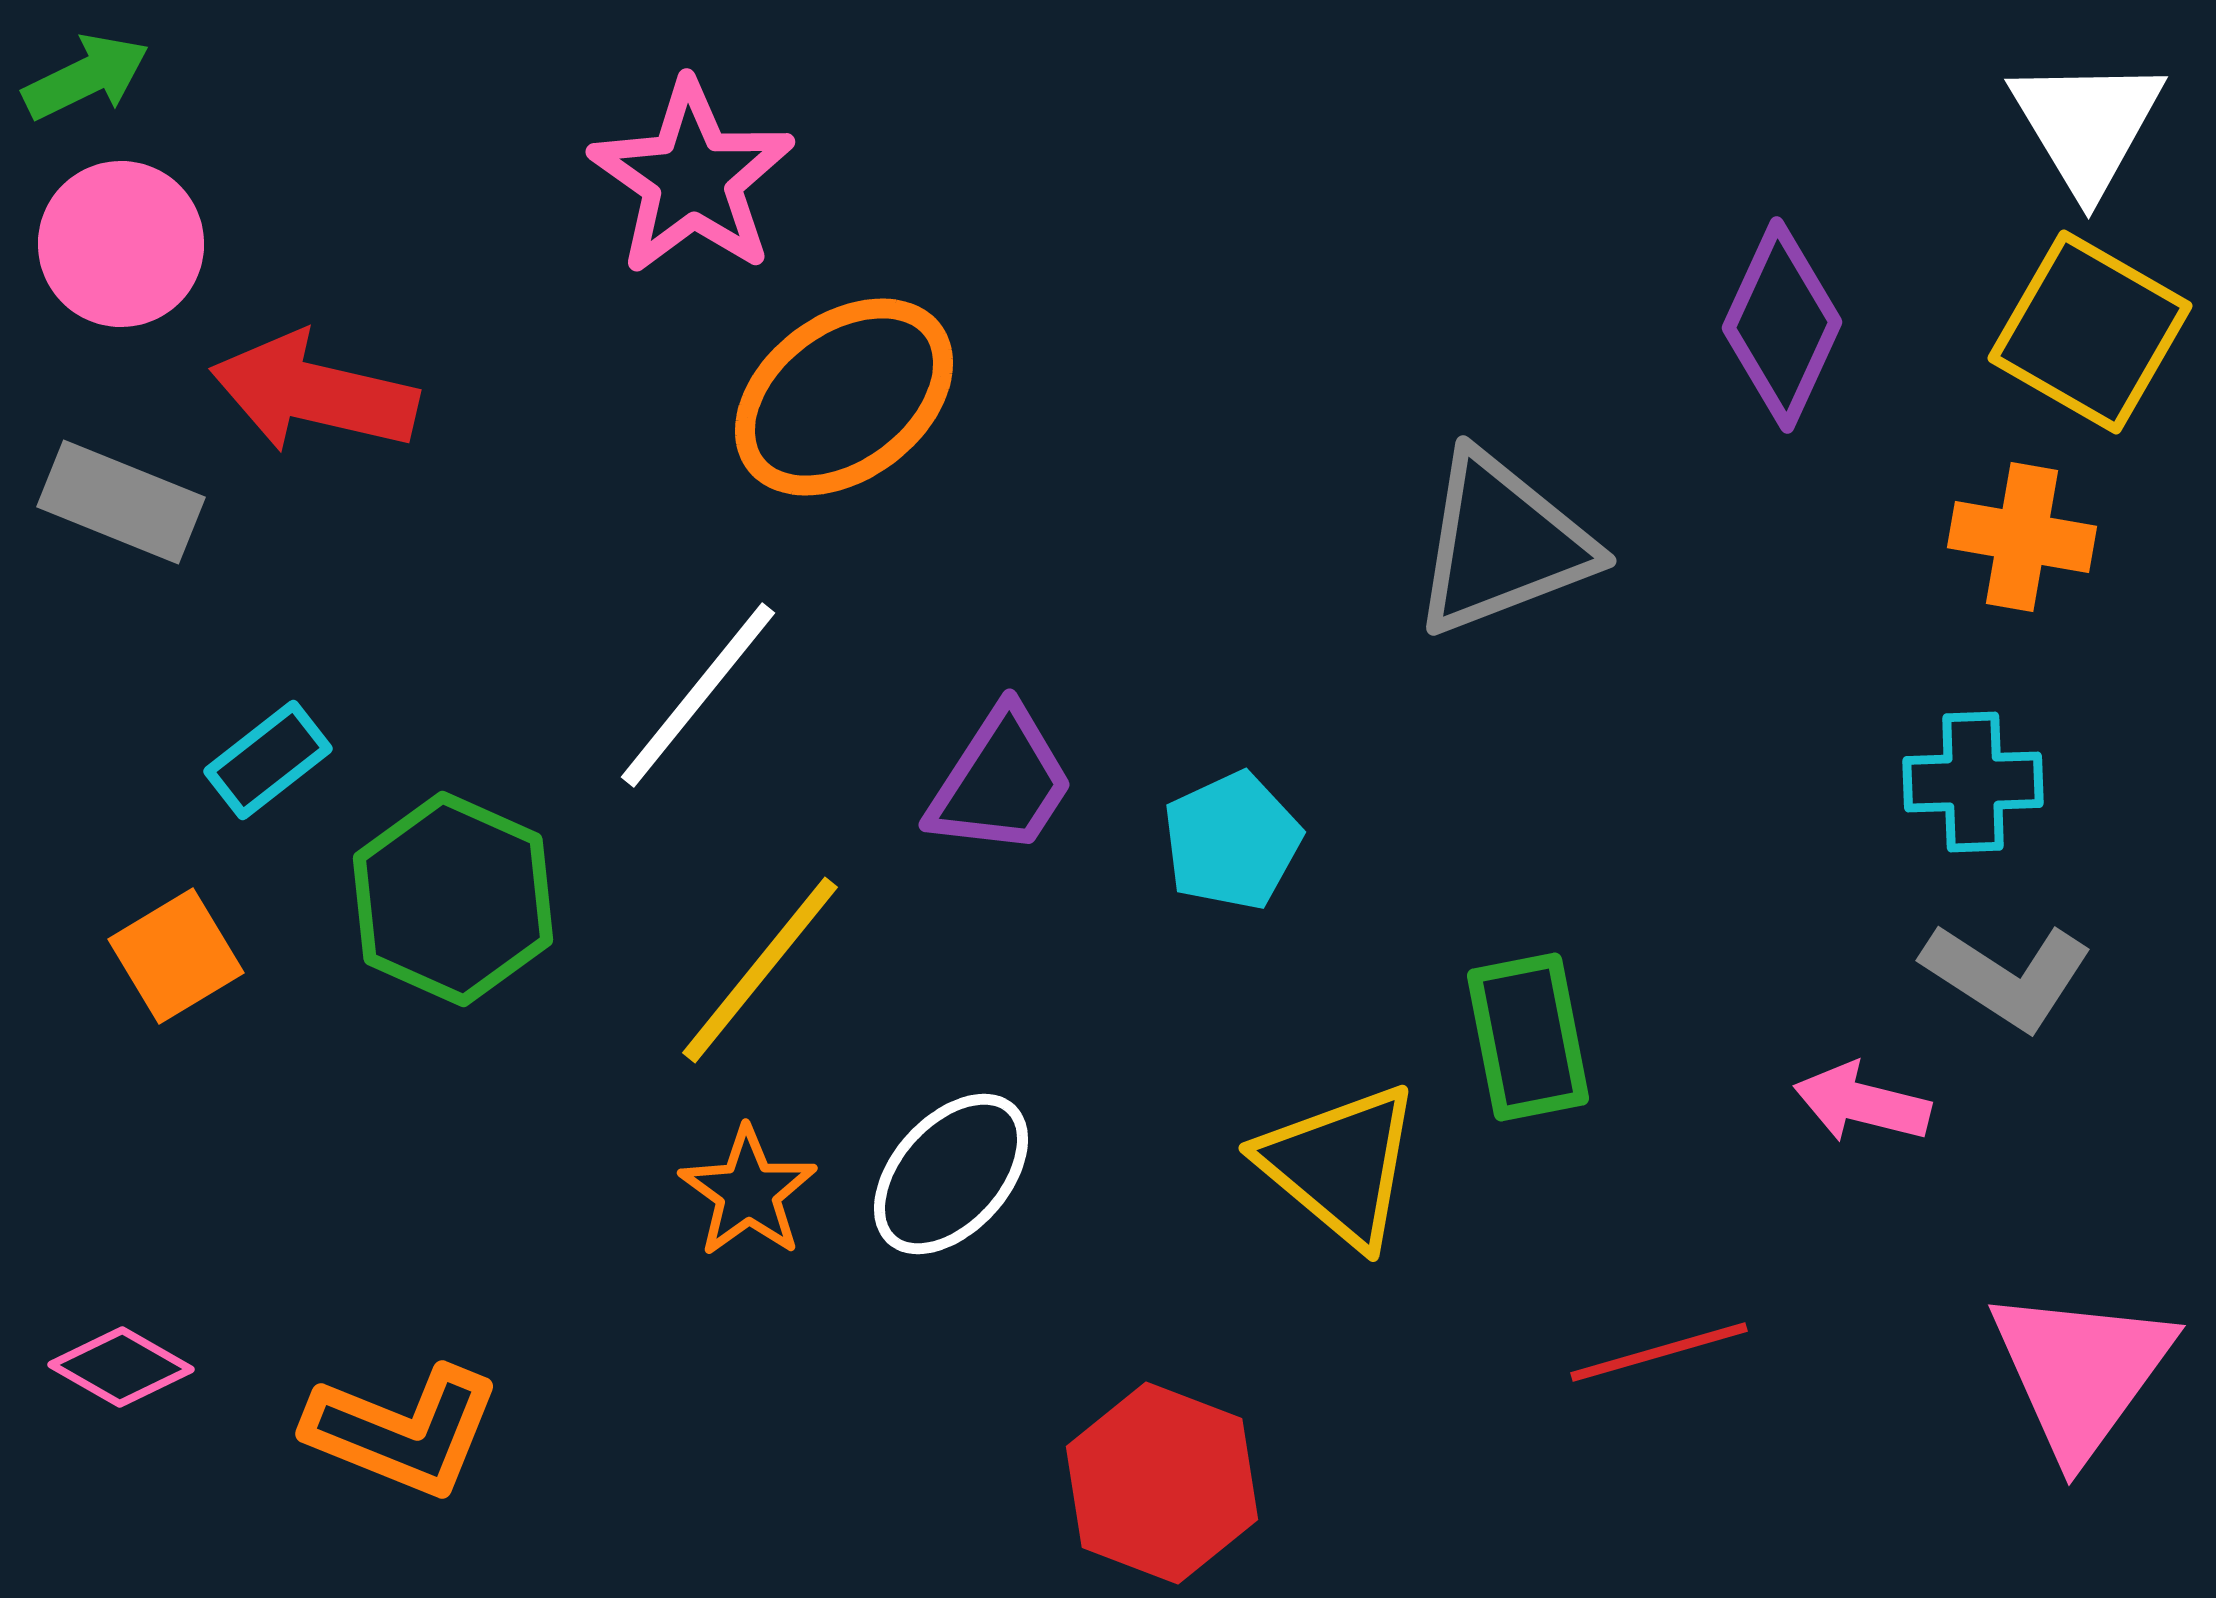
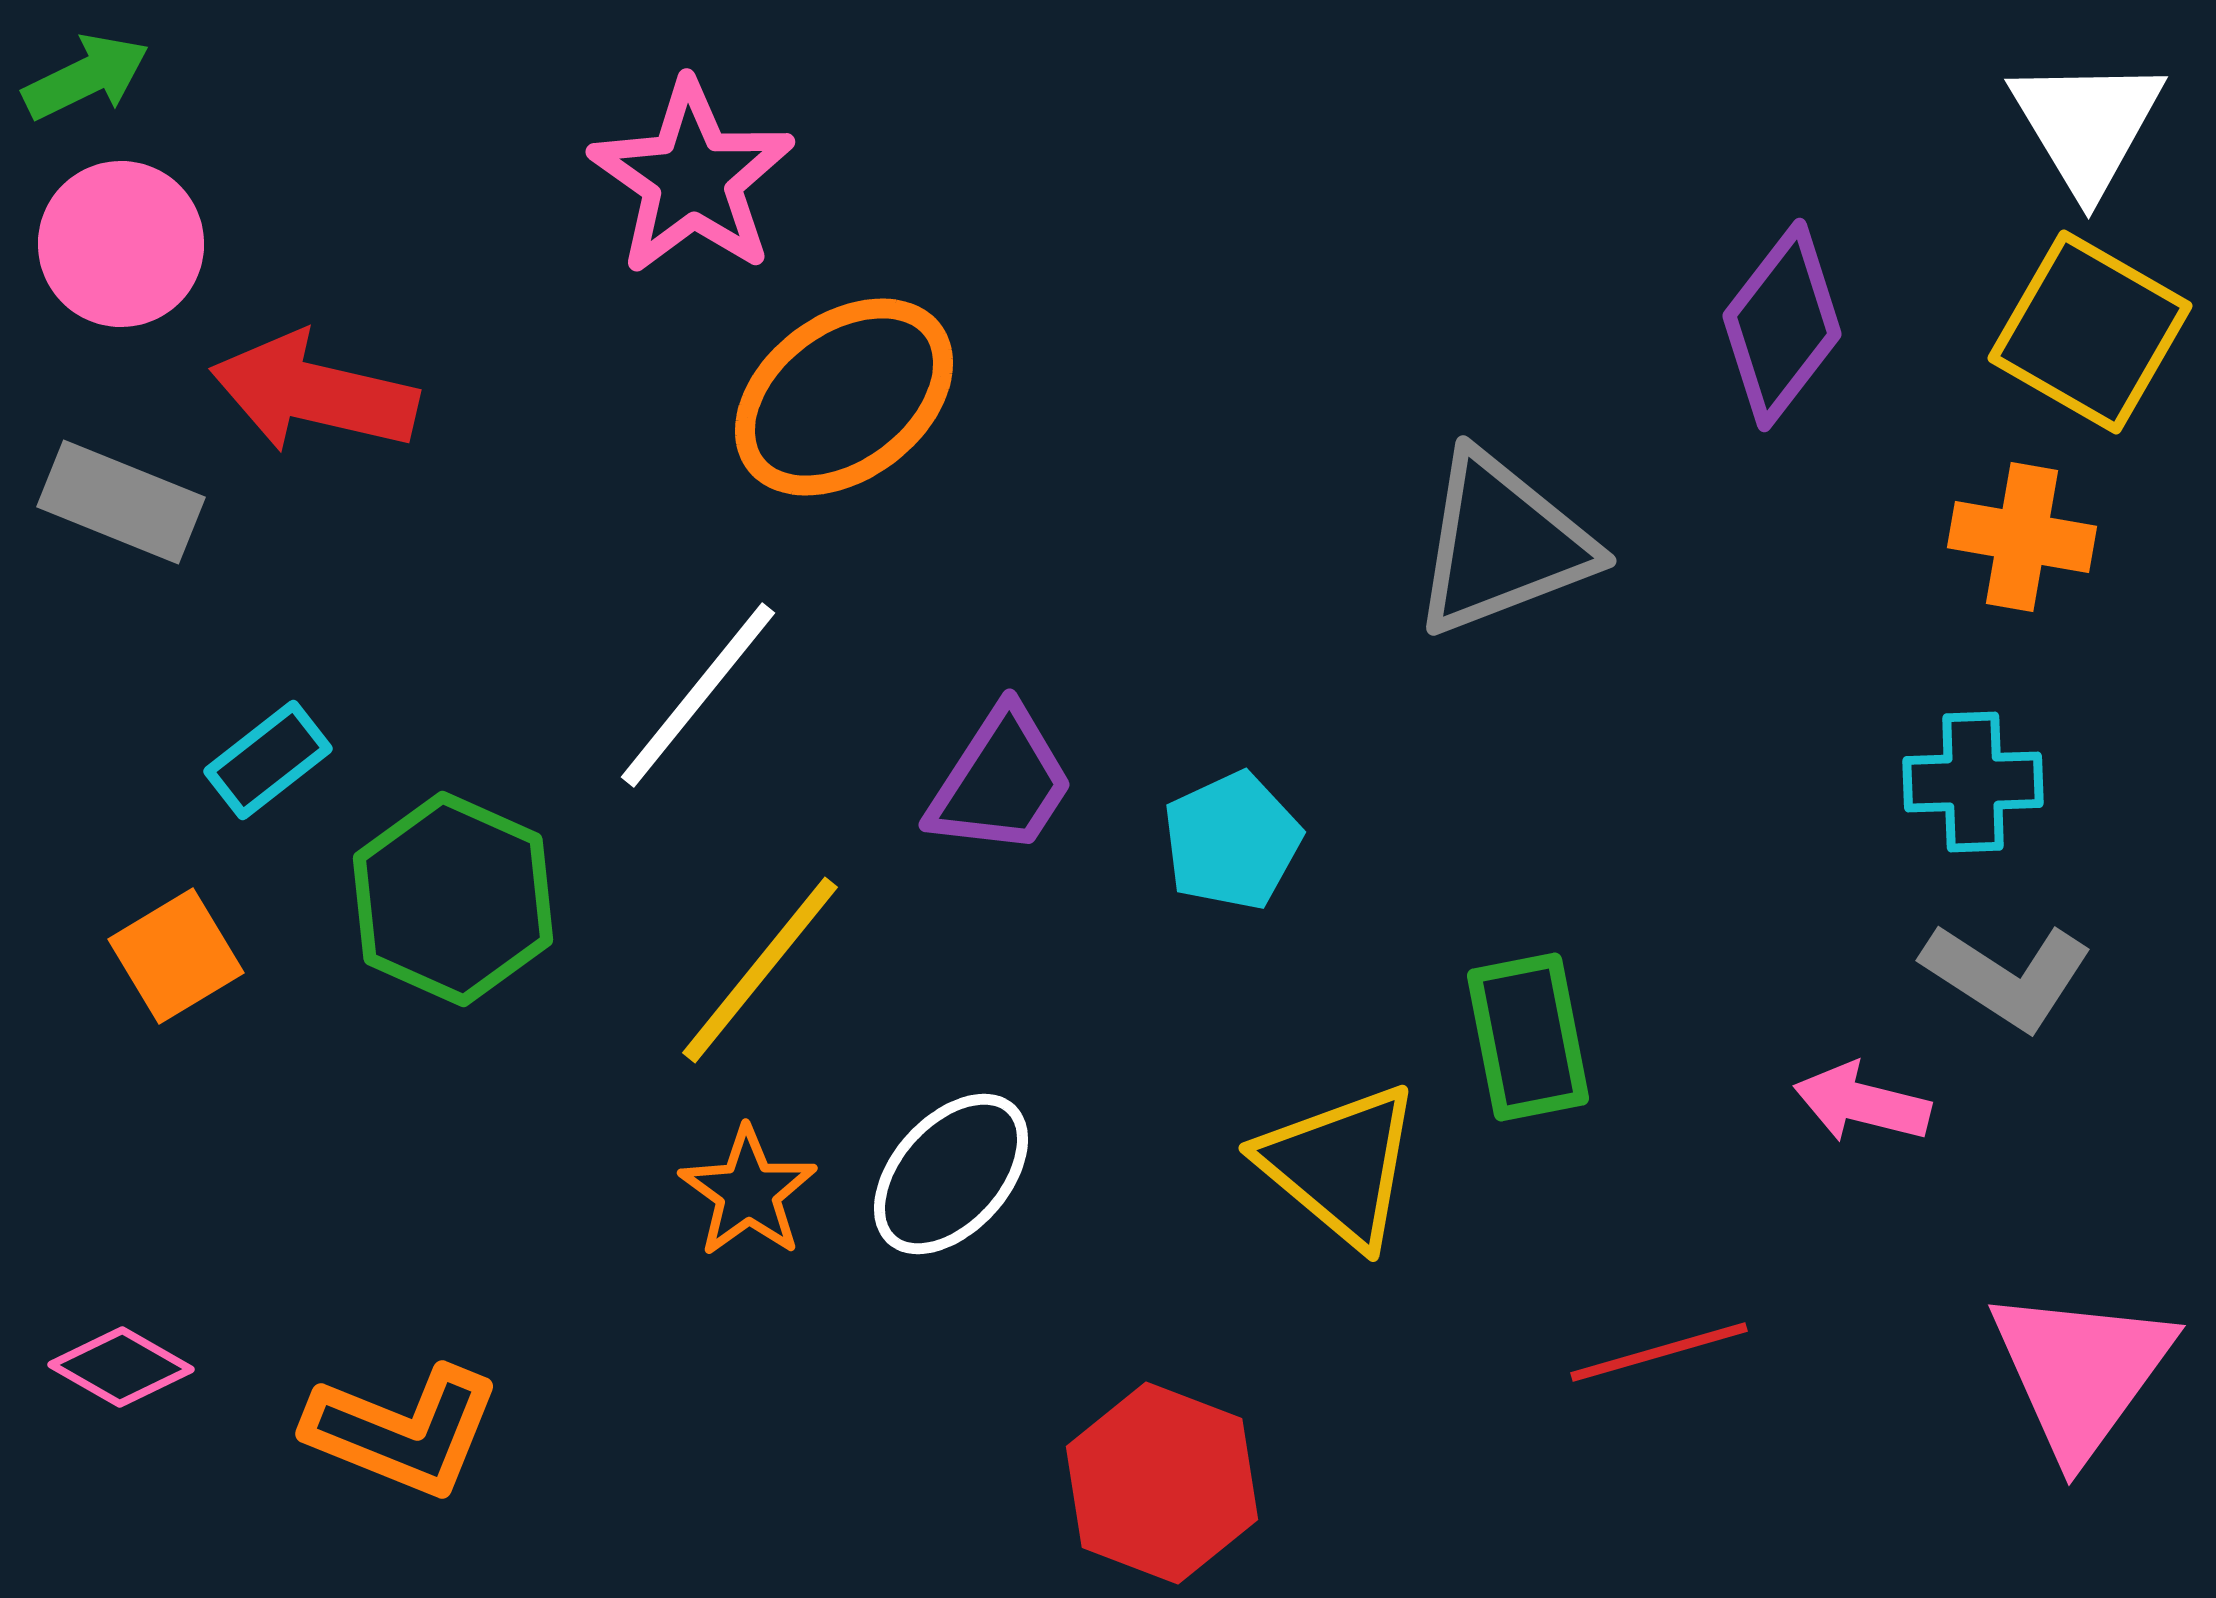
purple diamond: rotated 13 degrees clockwise
